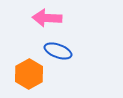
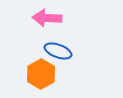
orange hexagon: moved 12 px right
